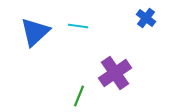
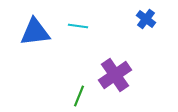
blue cross: moved 1 px down
blue triangle: rotated 36 degrees clockwise
purple cross: moved 2 px down
